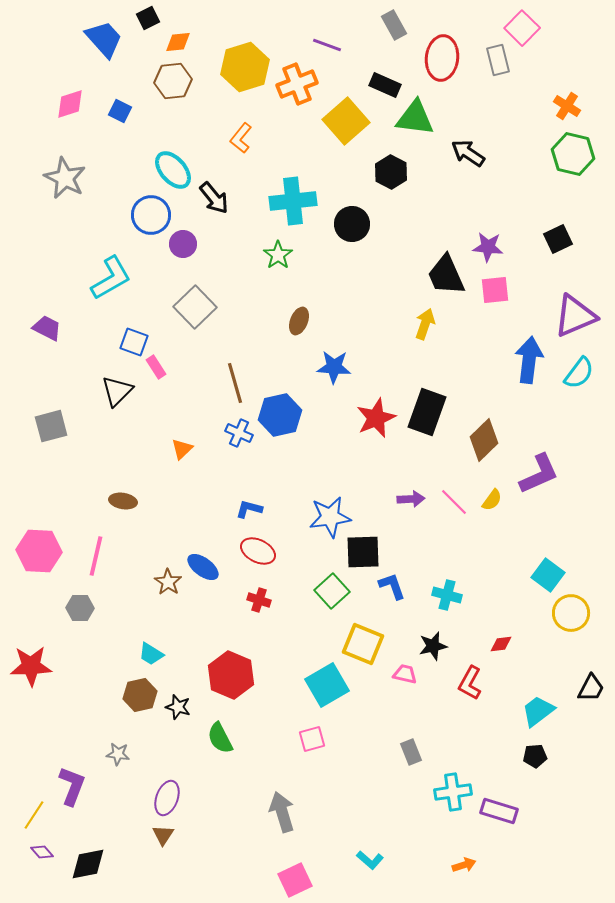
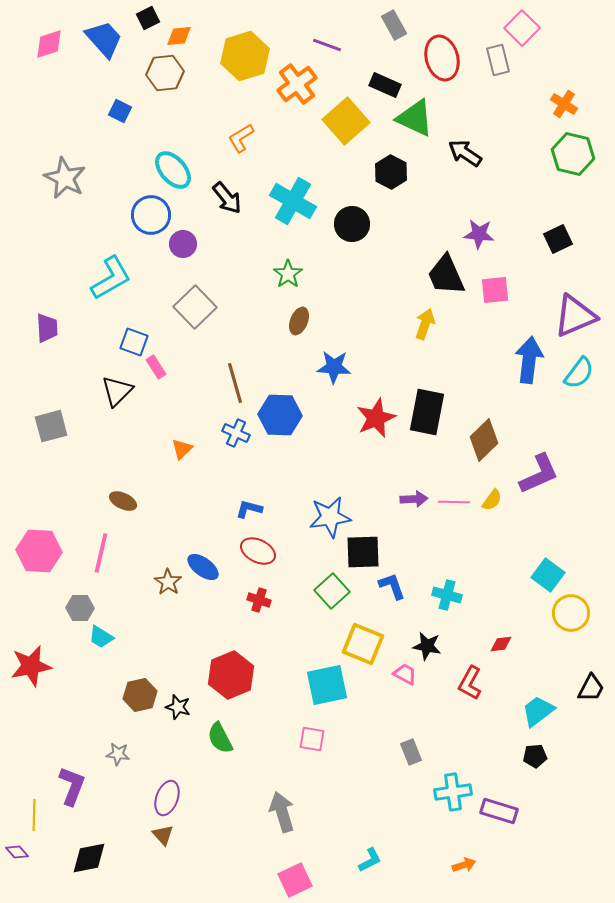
orange diamond at (178, 42): moved 1 px right, 6 px up
red ellipse at (442, 58): rotated 21 degrees counterclockwise
yellow hexagon at (245, 67): moved 11 px up
brown hexagon at (173, 81): moved 8 px left, 8 px up
orange cross at (297, 84): rotated 15 degrees counterclockwise
pink diamond at (70, 104): moved 21 px left, 60 px up
orange cross at (567, 106): moved 3 px left, 2 px up
green triangle at (415, 118): rotated 18 degrees clockwise
orange L-shape at (241, 138): rotated 20 degrees clockwise
black arrow at (468, 153): moved 3 px left
black arrow at (214, 198): moved 13 px right
cyan cross at (293, 201): rotated 36 degrees clockwise
purple star at (488, 247): moved 9 px left, 13 px up
green star at (278, 255): moved 10 px right, 19 px down
purple trapezoid at (47, 328): rotated 60 degrees clockwise
black rectangle at (427, 412): rotated 9 degrees counterclockwise
blue hexagon at (280, 415): rotated 15 degrees clockwise
blue cross at (239, 433): moved 3 px left
purple arrow at (411, 499): moved 3 px right
brown ellipse at (123, 501): rotated 16 degrees clockwise
pink line at (454, 502): rotated 44 degrees counterclockwise
pink line at (96, 556): moved 5 px right, 3 px up
black star at (433, 646): moved 6 px left; rotated 24 degrees clockwise
cyan trapezoid at (151, 654): moved 50 px left, 17 px up
red star at (31, 666): rotated 9 degrees counterclockwise
pink trapezoid at (405, 674): rotated 15 degrees clockwise
red hexagon at (231, 675): rotated 15 degrees clockwise
cyan square at (327, 685): rotated 18 degrees clockwise
pink square at (312, 739): rotated 24 degrees clockwise
yellow line at (34, 815): rotated 32 degrees counterclockwise
brown triangle at (163, 835): rotated 15 degrees counterclockwise
purple diamond at (42, 852): moved 25 px left
cyan L-shape at (370, 860): rotated 68 degrees counterclockwise
black diamond at (88, 864): moved 1 px right, 6 px up
